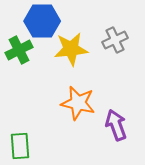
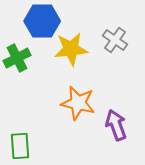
gray cross: rotated 30 degrees counterclockwise
green cross: moved 2 px left, 8 px down
